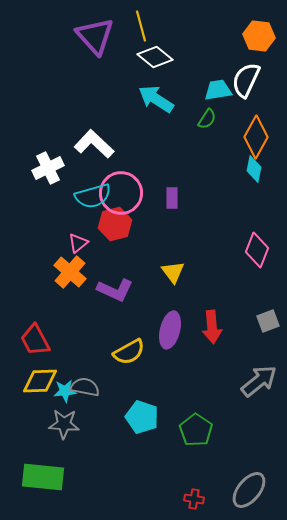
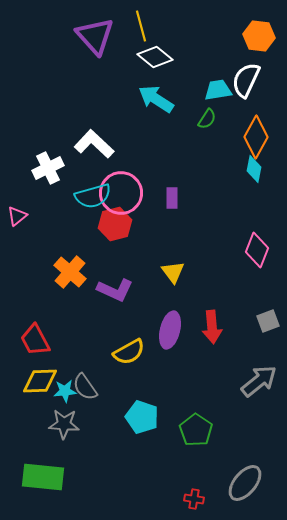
pink triangle: moved 61 px left, 27 px up
gray semicircle: rotated 136 degrees counterclockwise
gray ellipse: moved 4 px left, 7 px up
